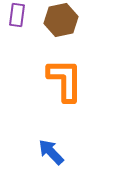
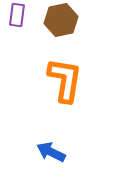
orange L-shape: rotated 9 degrees clockwise
blue arrow: rotated 20 degrees counterclockwise
